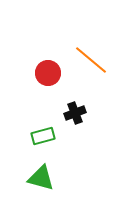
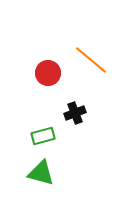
green triangle: moved 5 px up
